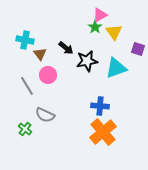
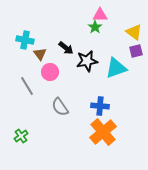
pink triangle: rotated 28 degrees clockwise
yellow triangle: moved 20 px right; rotated 18 degrees counterclockwise
purple square: moved 2 px left, 2 px down; rotated 32 degrees counterclockwise
pink circle: moved 2 px right, 3 px up
gray semicircle: moved 15 px right, 8 px up; rotated 30 degrees clockwise
green cross: moved 4 px left, 7 px down; rotated 16 degrees clockwise
